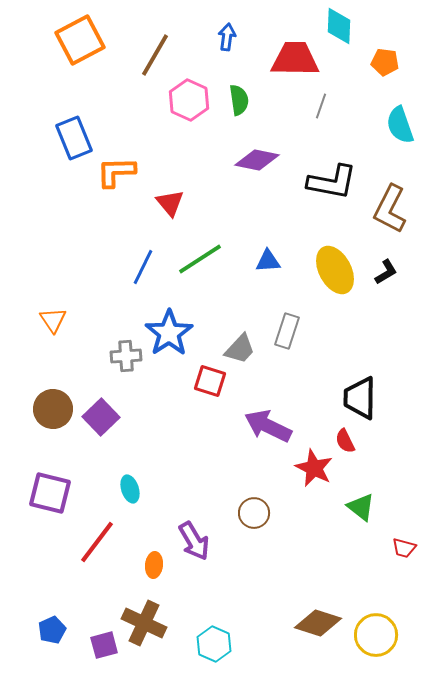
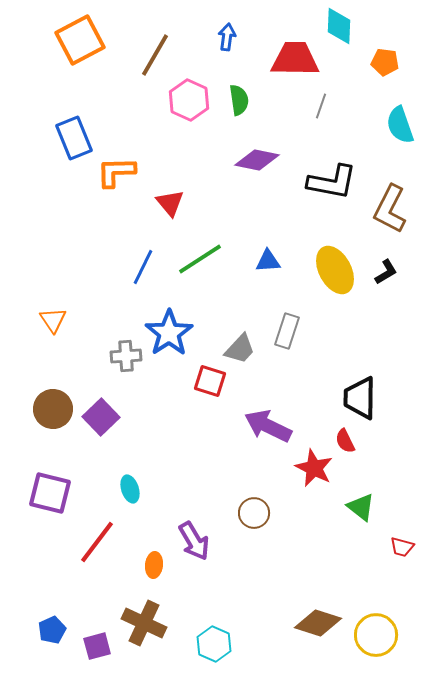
red trapezoid at (404, 548): moved 2 px left, 1 px up
purple square at (104, 645): moved 7 px left, 1 px down
